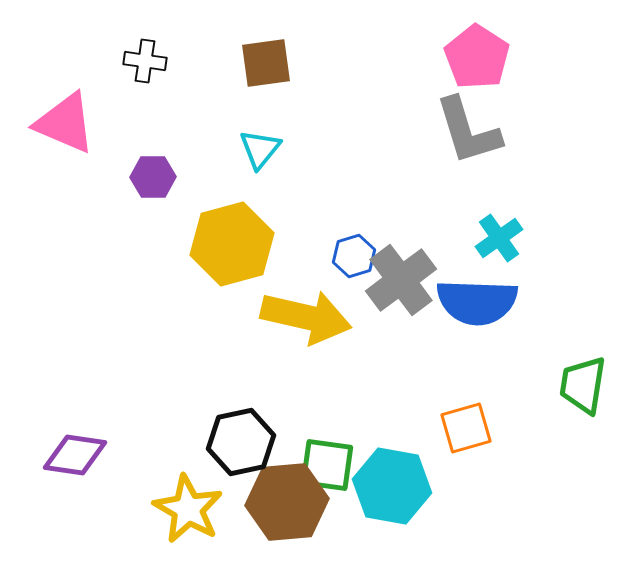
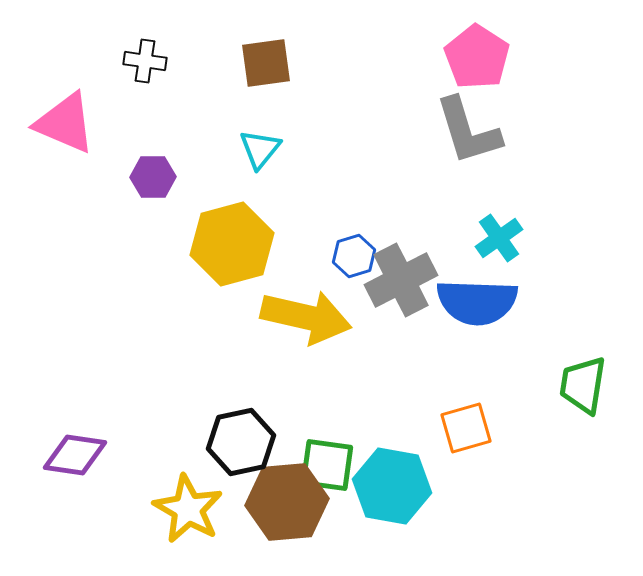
gray cross: rotated 10 degrees clockwise
